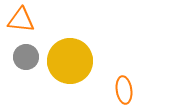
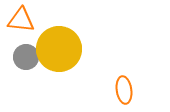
yellow circle: moved 11 px left, 12 px up
